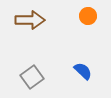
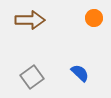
orange circle: moved 6 px right, 2 px down
blue semicircle: moved 3 px left, 2 px down
